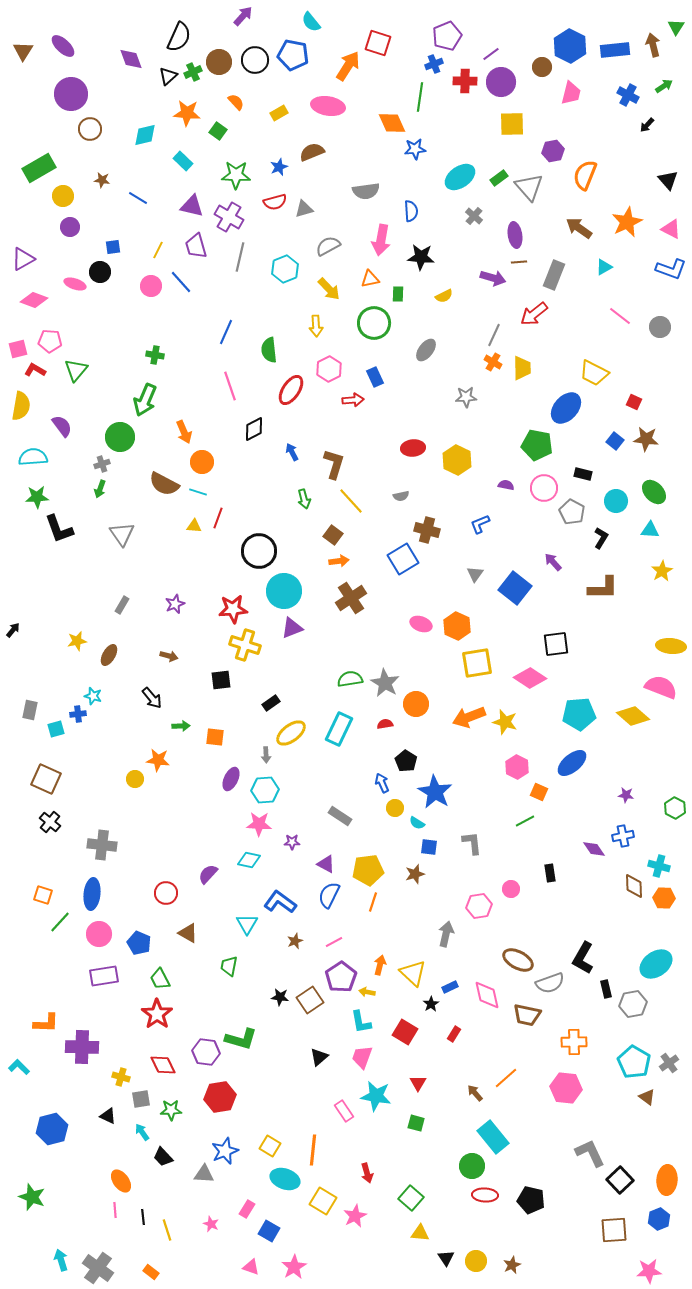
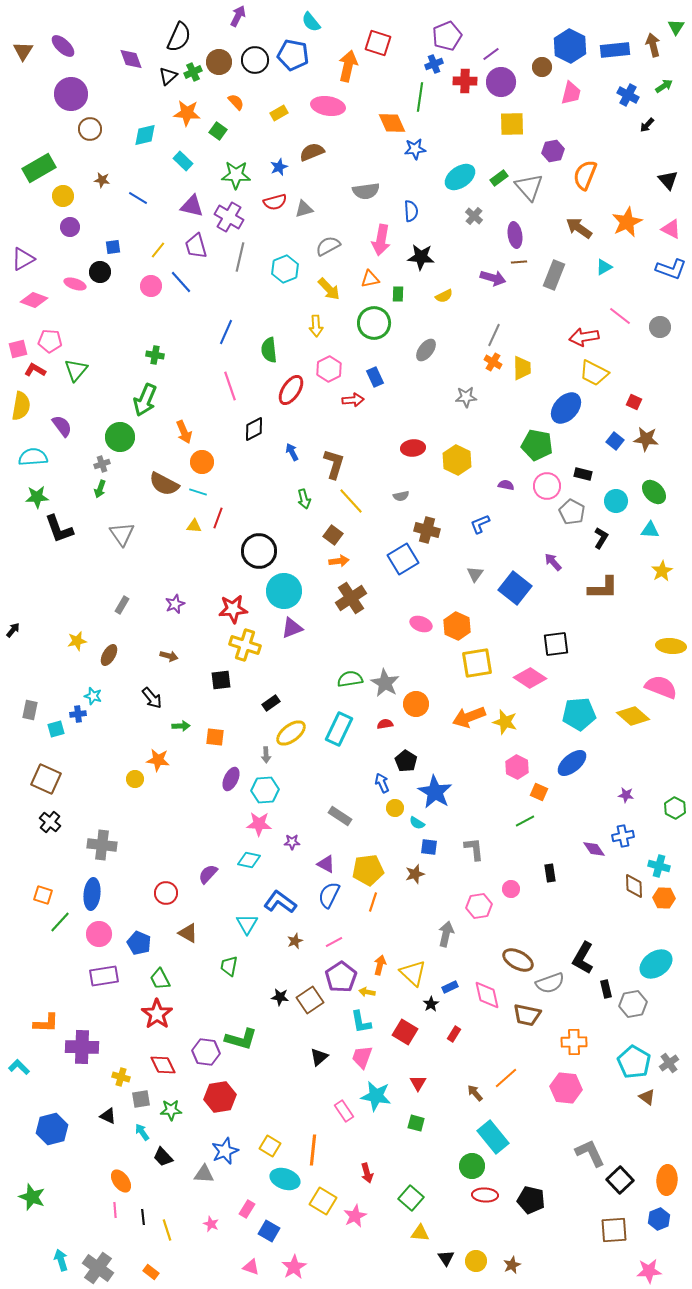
purple arrow at (243, 16): moved 5 px left; rotated 15 degrees counterclockwise
orange arrow at (348, 66): rotated 20 degrees counterclockwise
yellow line at (158, 250): rotated 12 degrees clockwise
red arrow at (534, 314): moved 50 px right, 23 px down; rotated 28 degrees clockwise
pink circle at (544, 488): moved 3 px right, 2 px up
gray L-shape at (472, 843): moved 2 px right, 6 px down
